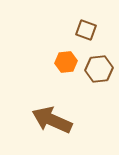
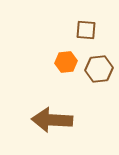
brown square: rotated 15 degrees counterclockwise
brown arrow: rotated 21 degrees counterclockwise
